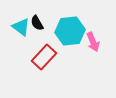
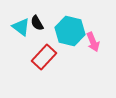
cyan hexagon: rotated 20 degrees clockwise
